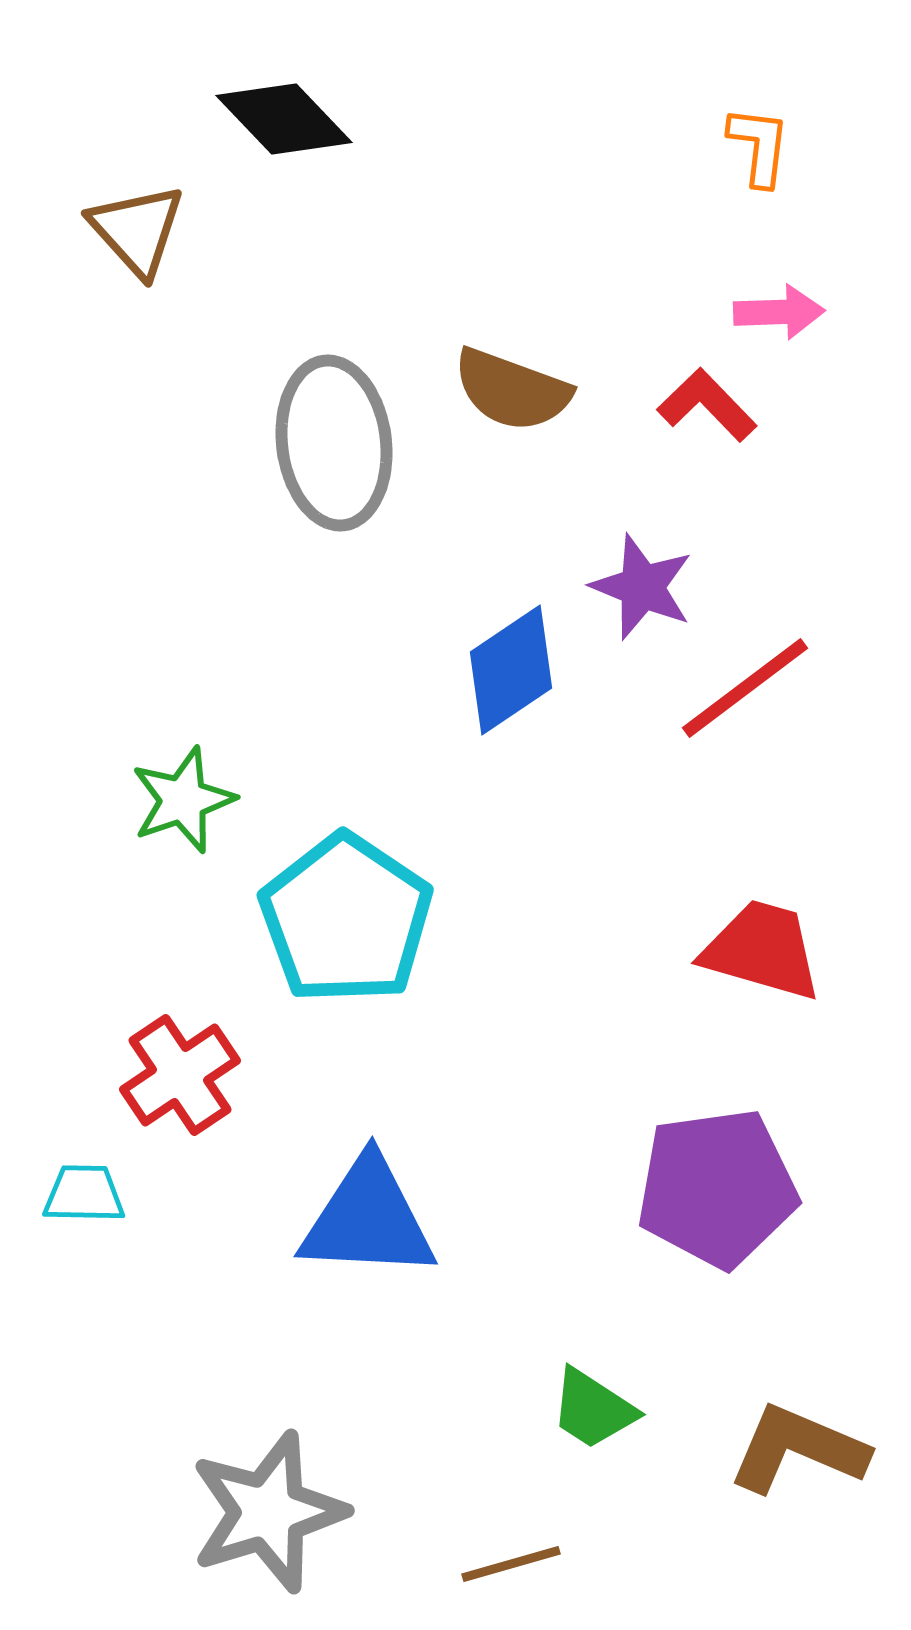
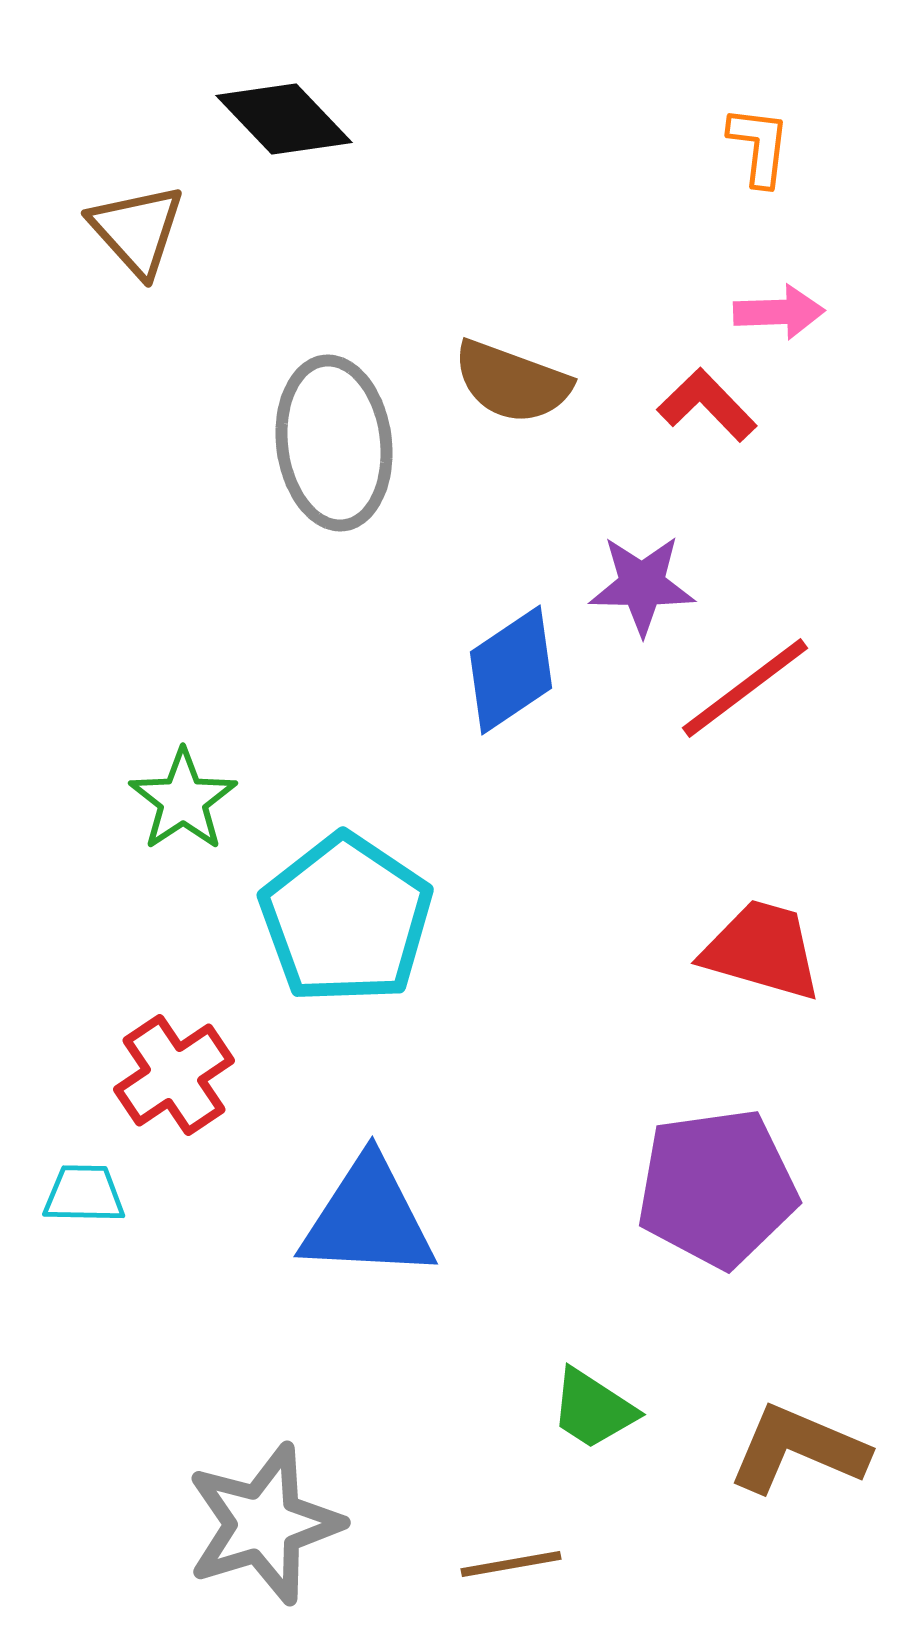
brown semicircle: moved 8 px up
purple star: moved 2 px up; rotated 21 degrees counterclockwise
green star: rotated 15 degrees counterclockwise
red cross: moved 6 px left
gray star: moved 4 px left, 12 px down
brown line: rotated 6 degrees clockwise
